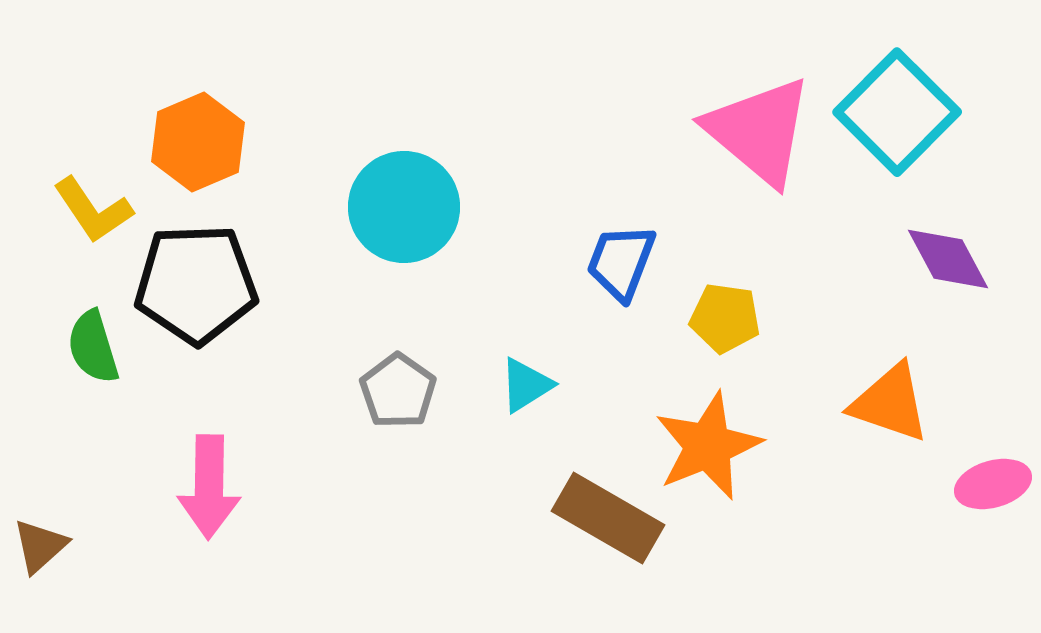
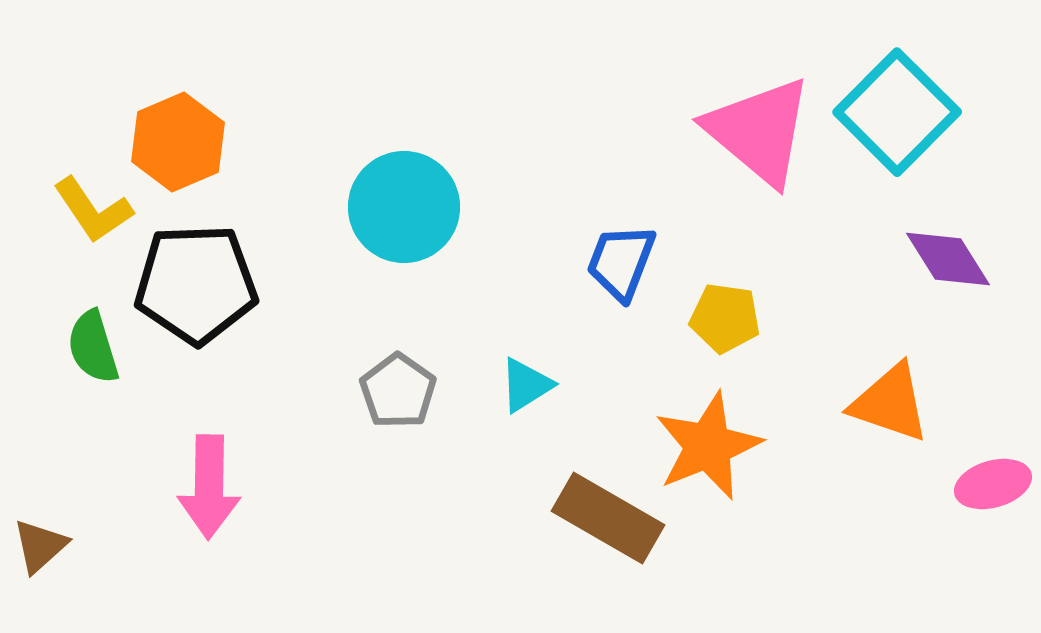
orange hexagon: moved 20 px left
purple diamond: rotated 4 degrees counterclockwise
